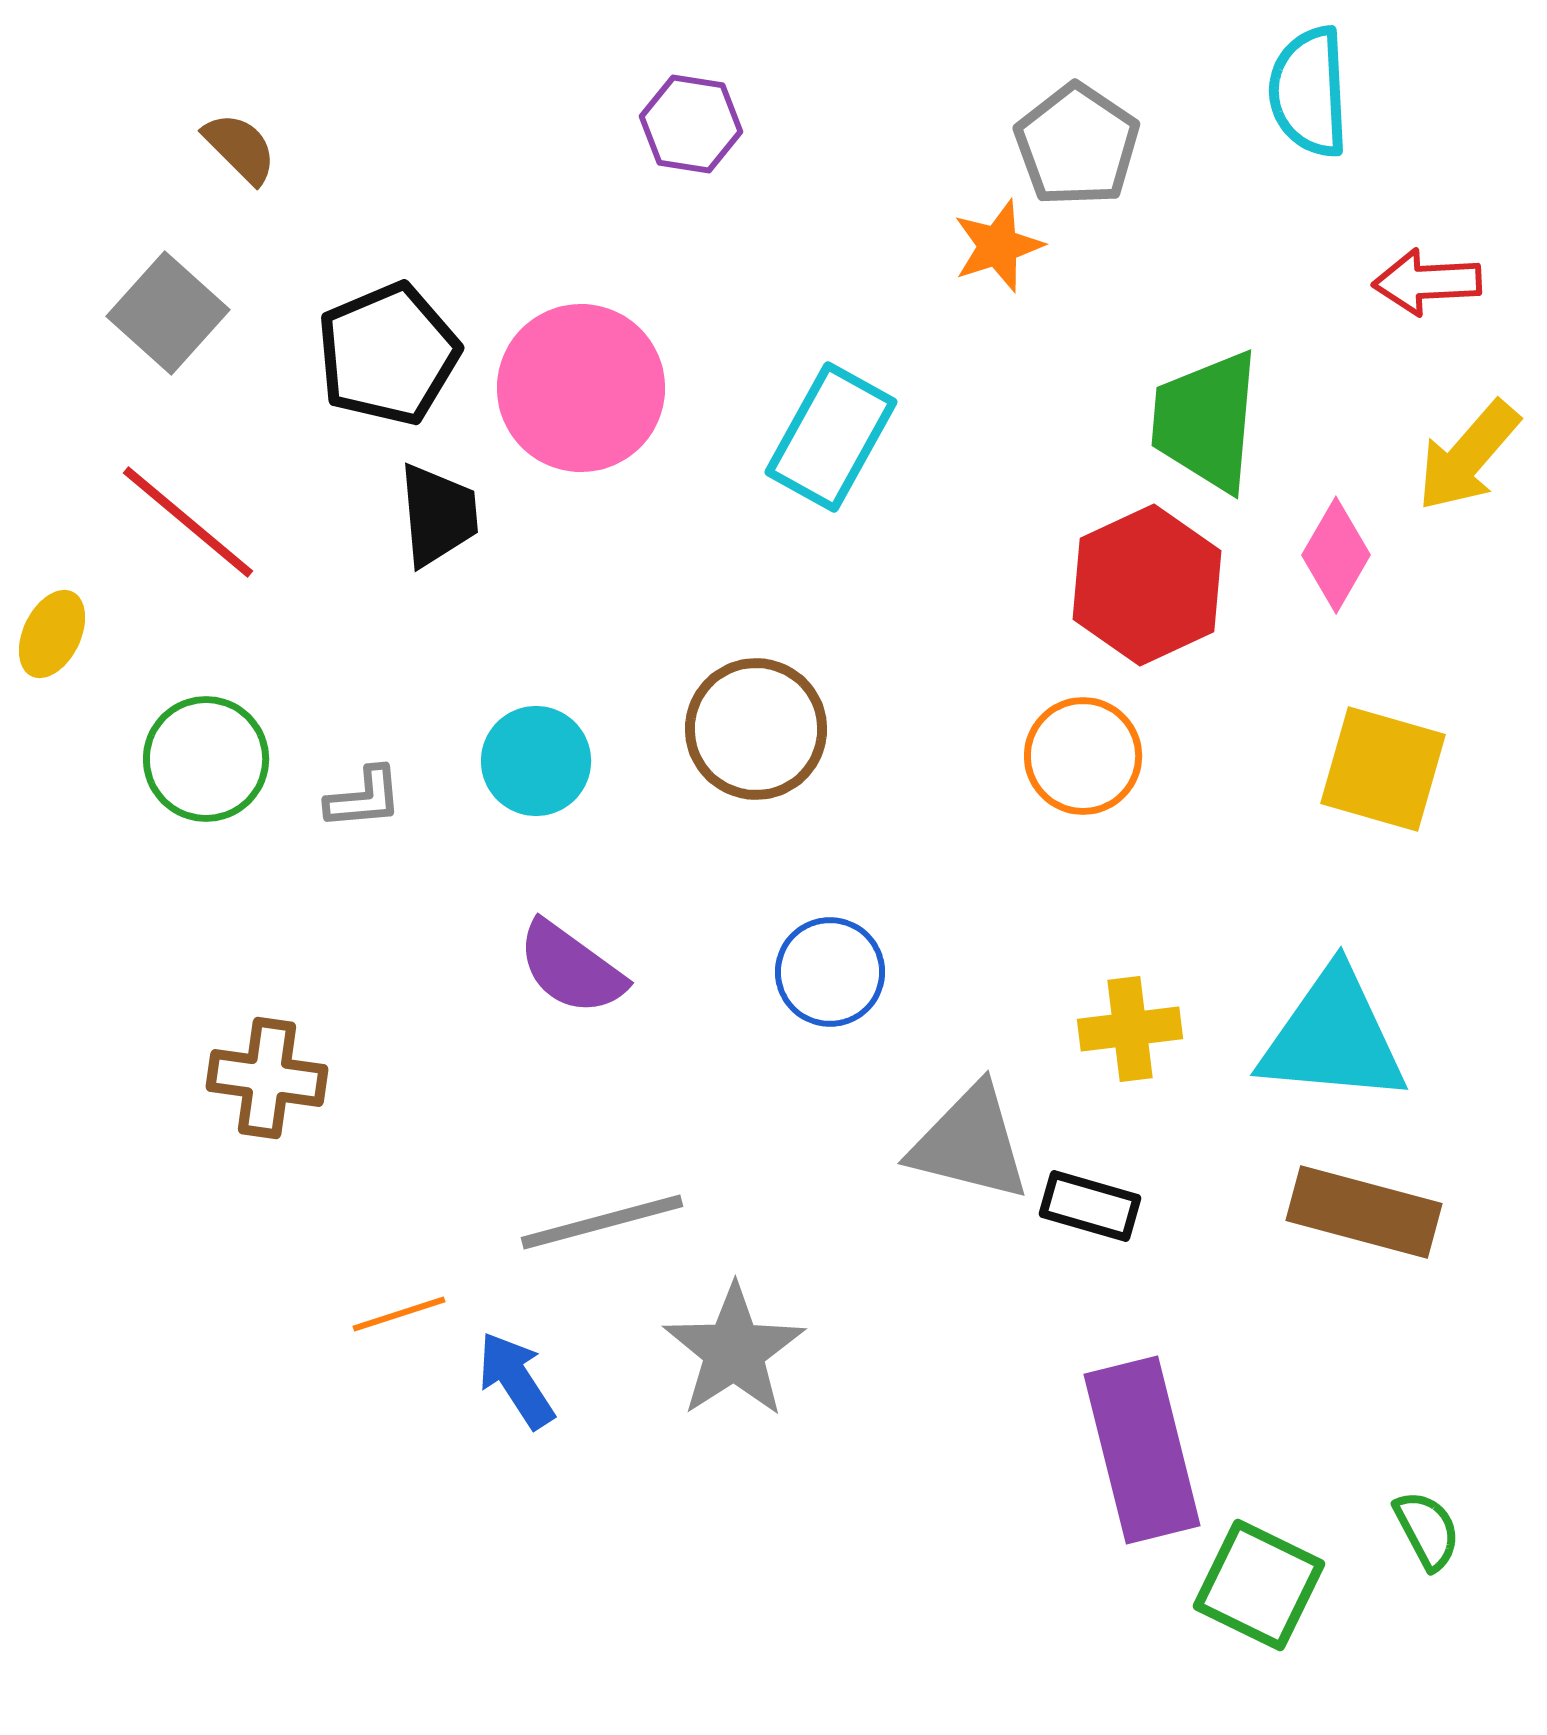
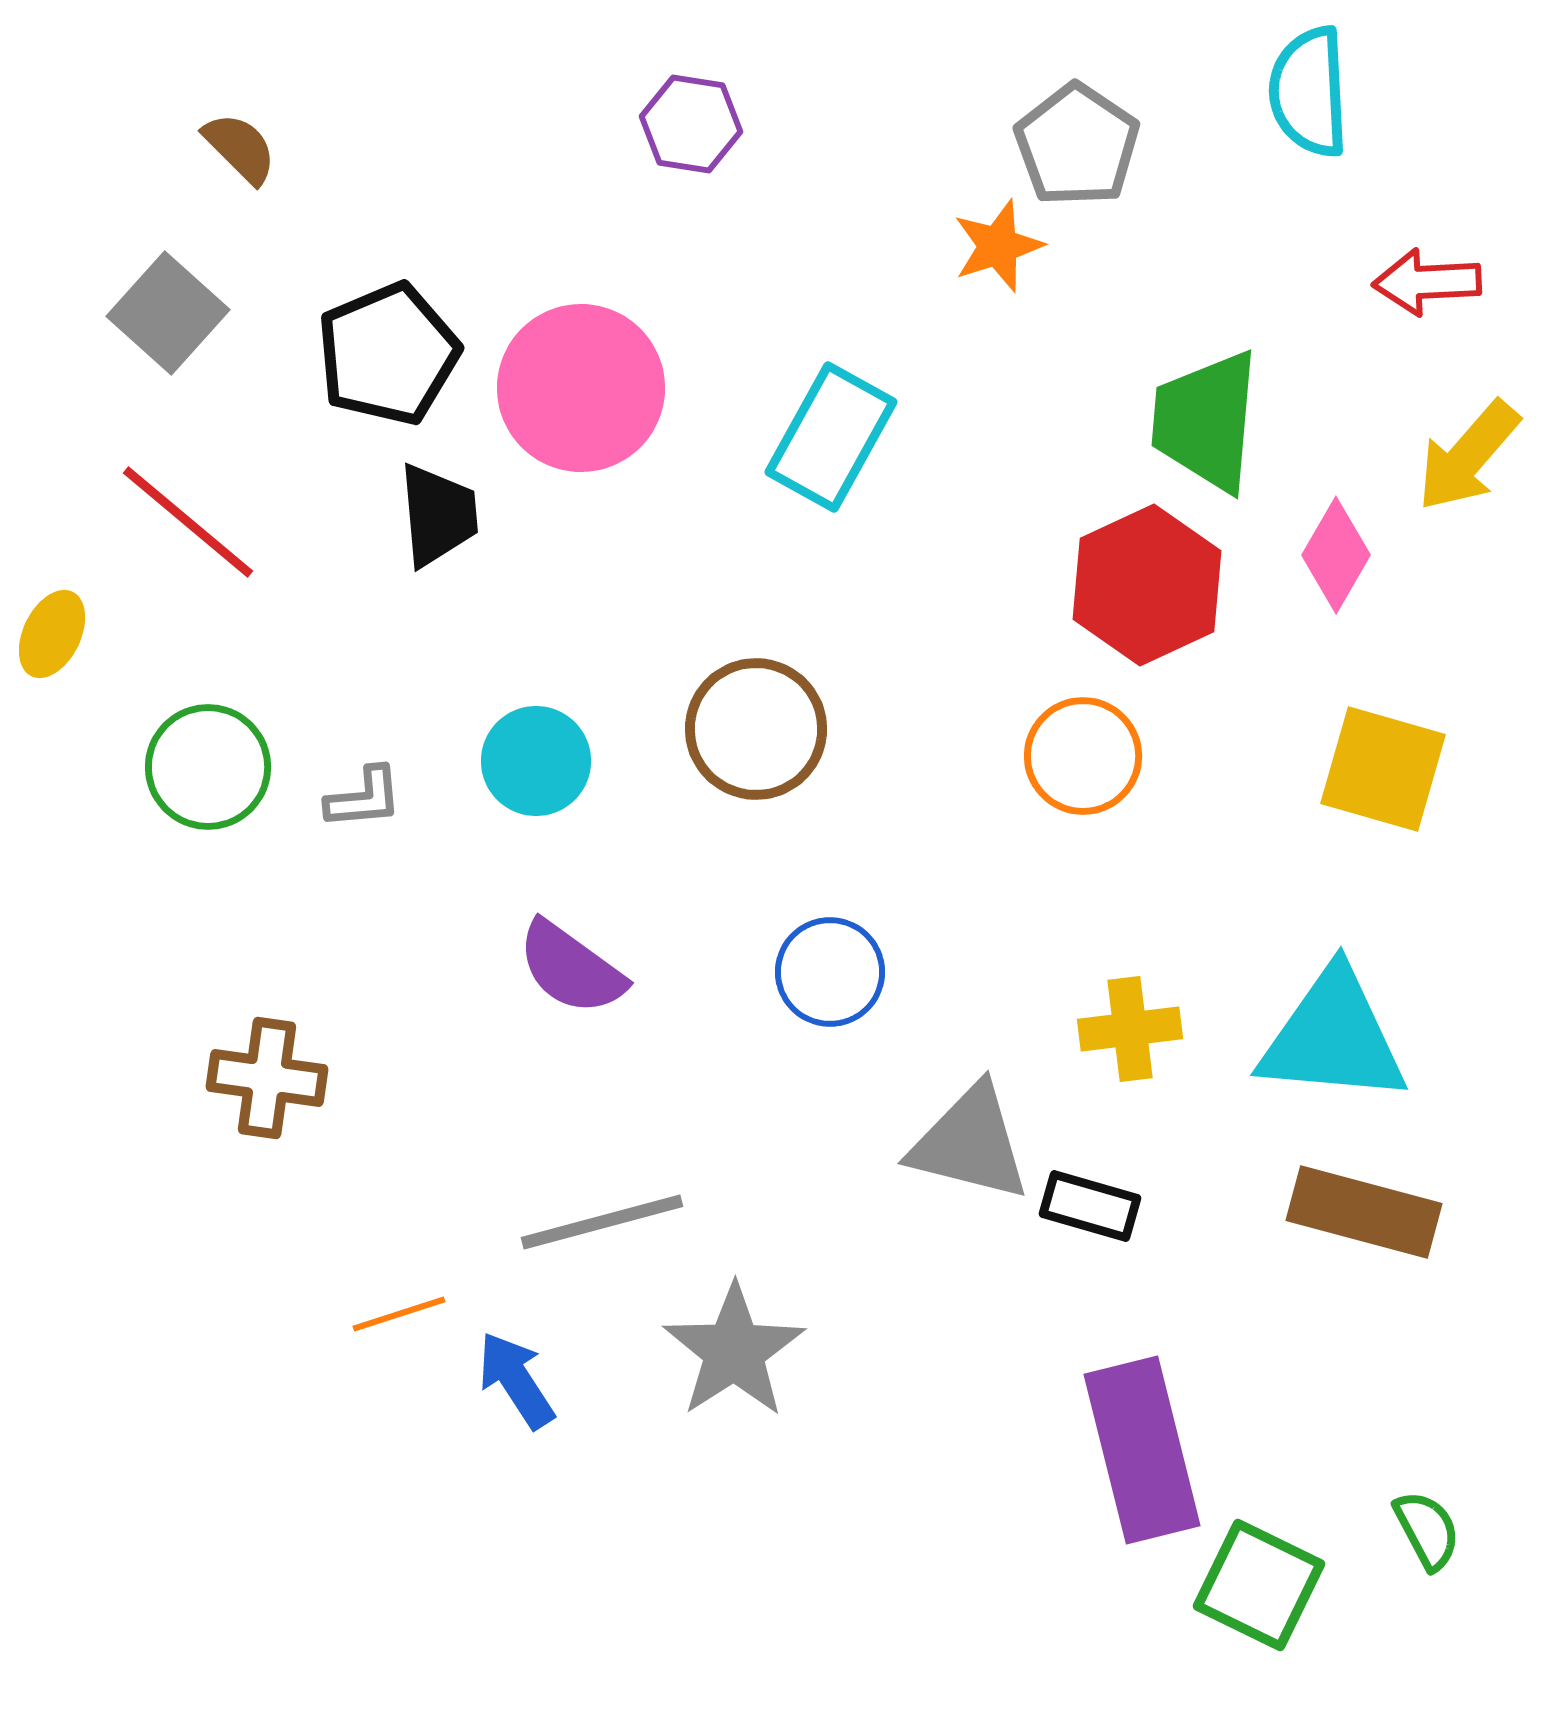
green circle: moved 2 px right, 8 px down
